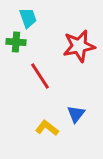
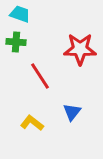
cyan trapezoid: moved 8 px left, 4 px up; rotated 50 degrees counterclockwise
red star: moved 1 px right, 3 px down; rotated 12 degrees clockwise
blue triangle: moved 4 px left, 2 px up
yellow L-shape: moved 15 px left, 5 px up
